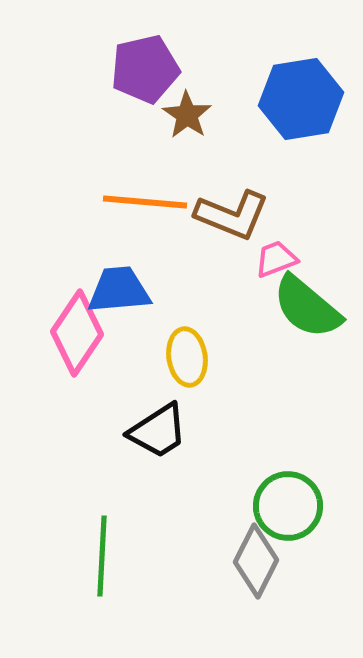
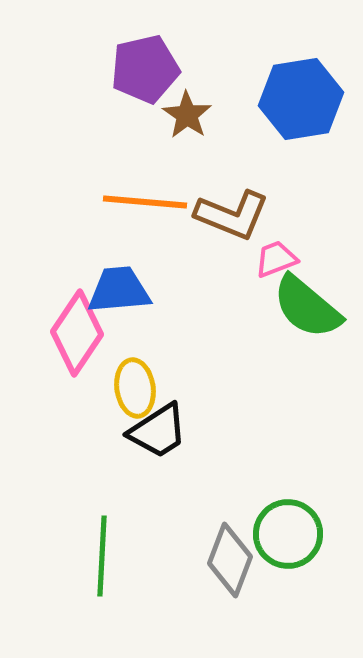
yellow ellipse: moved 52 px left, 31 px down
green circle: moved 28 px down
gray diamond: moved 26 px left, 1 px up; rotated 6 degrees counterclockwise
